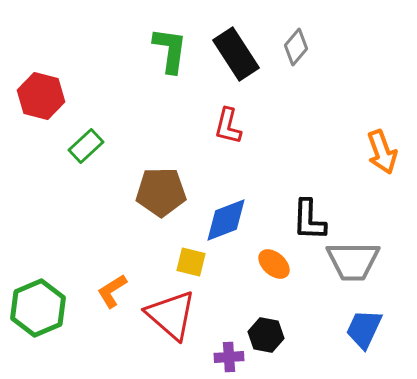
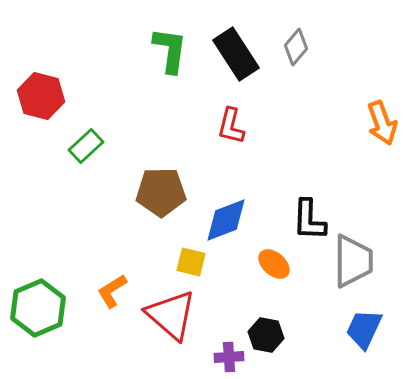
red L-shape: moved 3 px right
orange arrow: moved 29 px up
gray trapezoid: rotated 90 degrees counterclockwise
